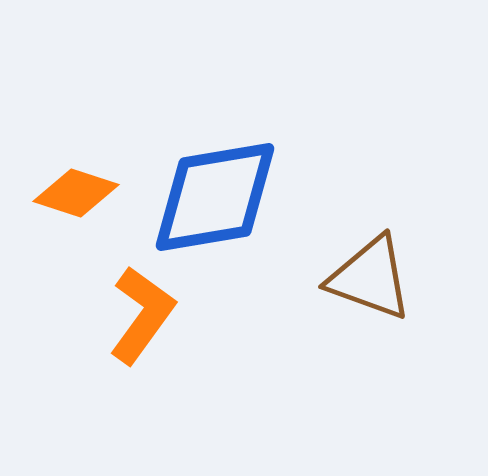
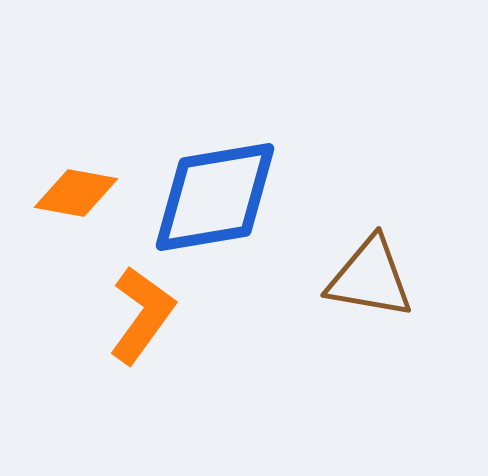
orange diamond: rotated 8 degrees counterclockwise
brown triangle: rotated 10 degrees counterclockwise
